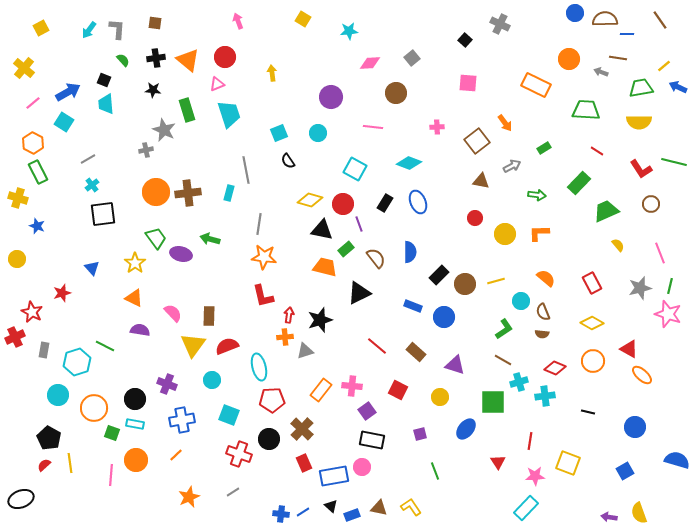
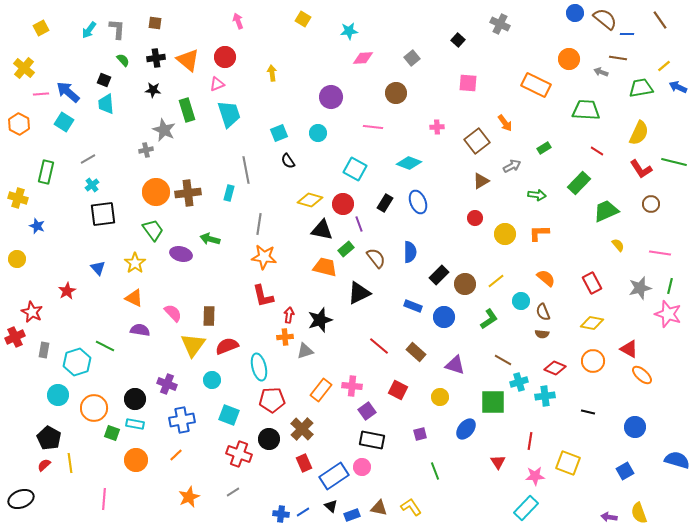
brown semicircle at (605, 19): rotated 40 degrees clockwise
black square at (465, 40): moved 7 px left
pink diamond at (370, 63): moved 7 px left, 5 px up
blue arrow at (68, 92): rotated 110 degrees counterclockwise
pink line at (33, 103): moved 8 px right, 9 px up; rotated 35 degrees clockwise
yellow semicircle at (639, 122): moved 11 px down; rotated 65 degrees counterclockwise
orange hexagon at (33, 143): moved 14 px left, 19 px up
green rectangle at (38, 172): moved 8 px right; rotated 40 degrees clockwise
brown triangle at (481, 181): rotated 42 degrees counterclockwise
green trapezoid at (156, 238): moved 3 px left, 8 px up
pink line at (660, 253): rotated 60 degrees counterclockwise
blue triangle at (92, 268): moved 6 px right
yellow line at (496, 281): rotated 24 degrees counterclockwise
red star at (62, 293): moved 5 px right, 2 px up; rotated 12 degrees counterclockwise
yellow diamond at (592, 323): rotated 20 degrees counterclockwise
green L-shape at (504, 329): moved 15 px left, 10 px up
red line at (377, 346): moved 2 px right
pink line at (111, 475): moved 7 px left, 24 px down
blue rectangle at (334, 476): rotated 24 degrees counterclockwise
